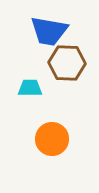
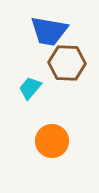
cyan trapezoid: rotated 50 degrees counterclockwise
orange circle: moved 2 px down
